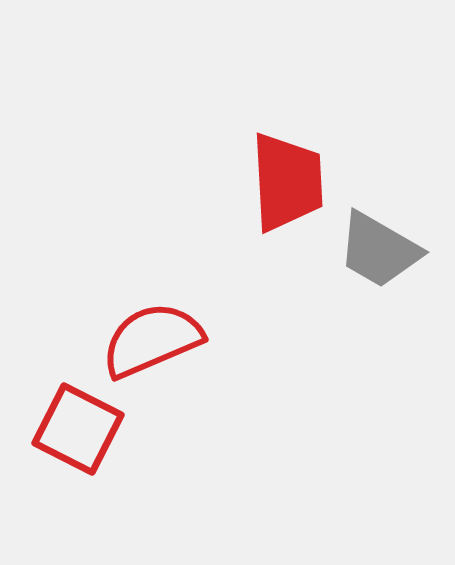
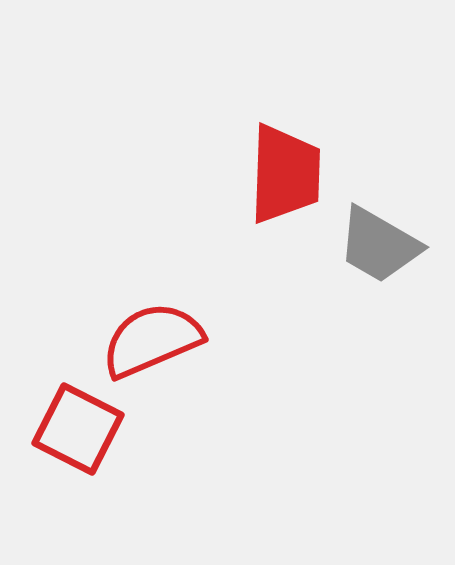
red trapezoid: moved 2 px left, 8 px up; rotated 5 degrees clockwise
gray trapezoid: moved 5 px up
